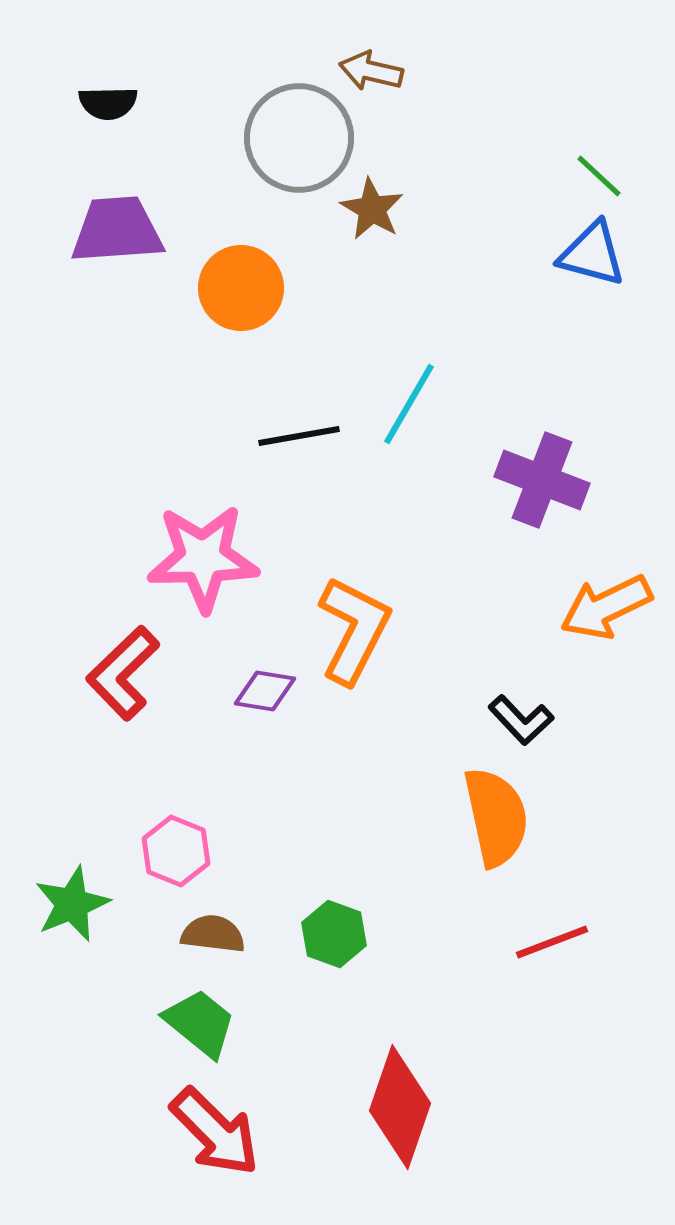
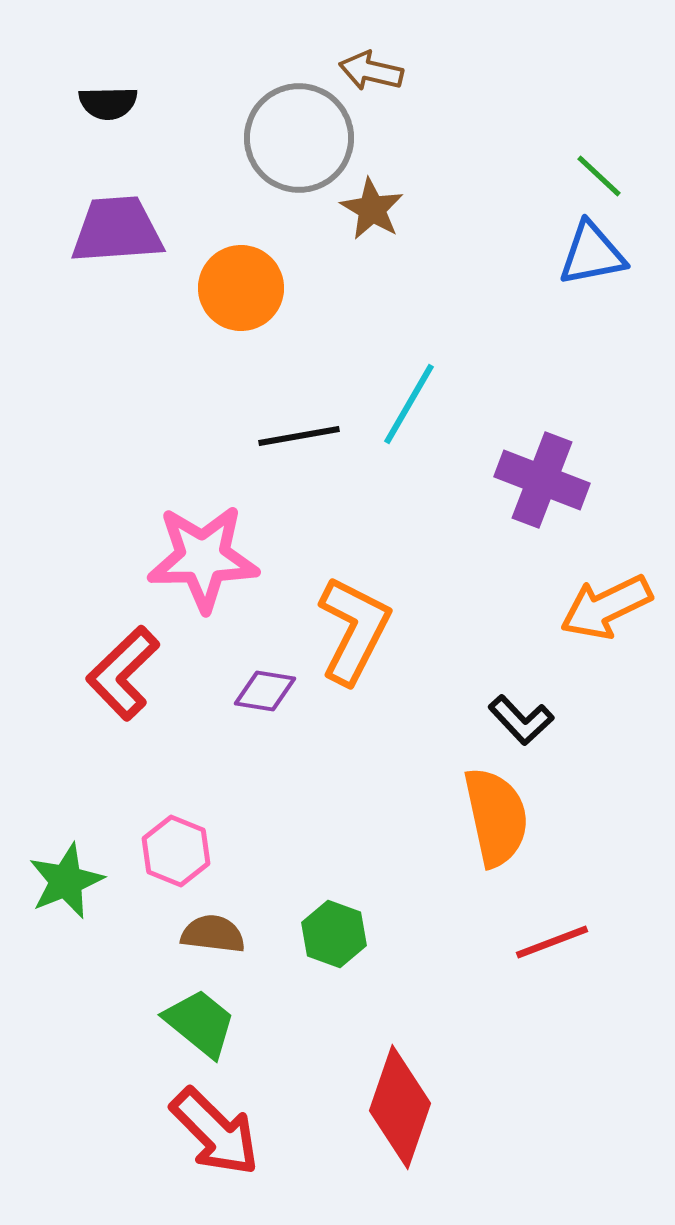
blue triangle: rotated 26 degrees counterclockwise
green star: moved 6 px left, 23 px up
